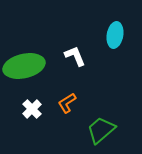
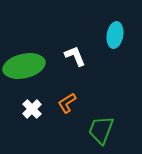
green trapezoid: rotated 28 degrees counterclockwise
